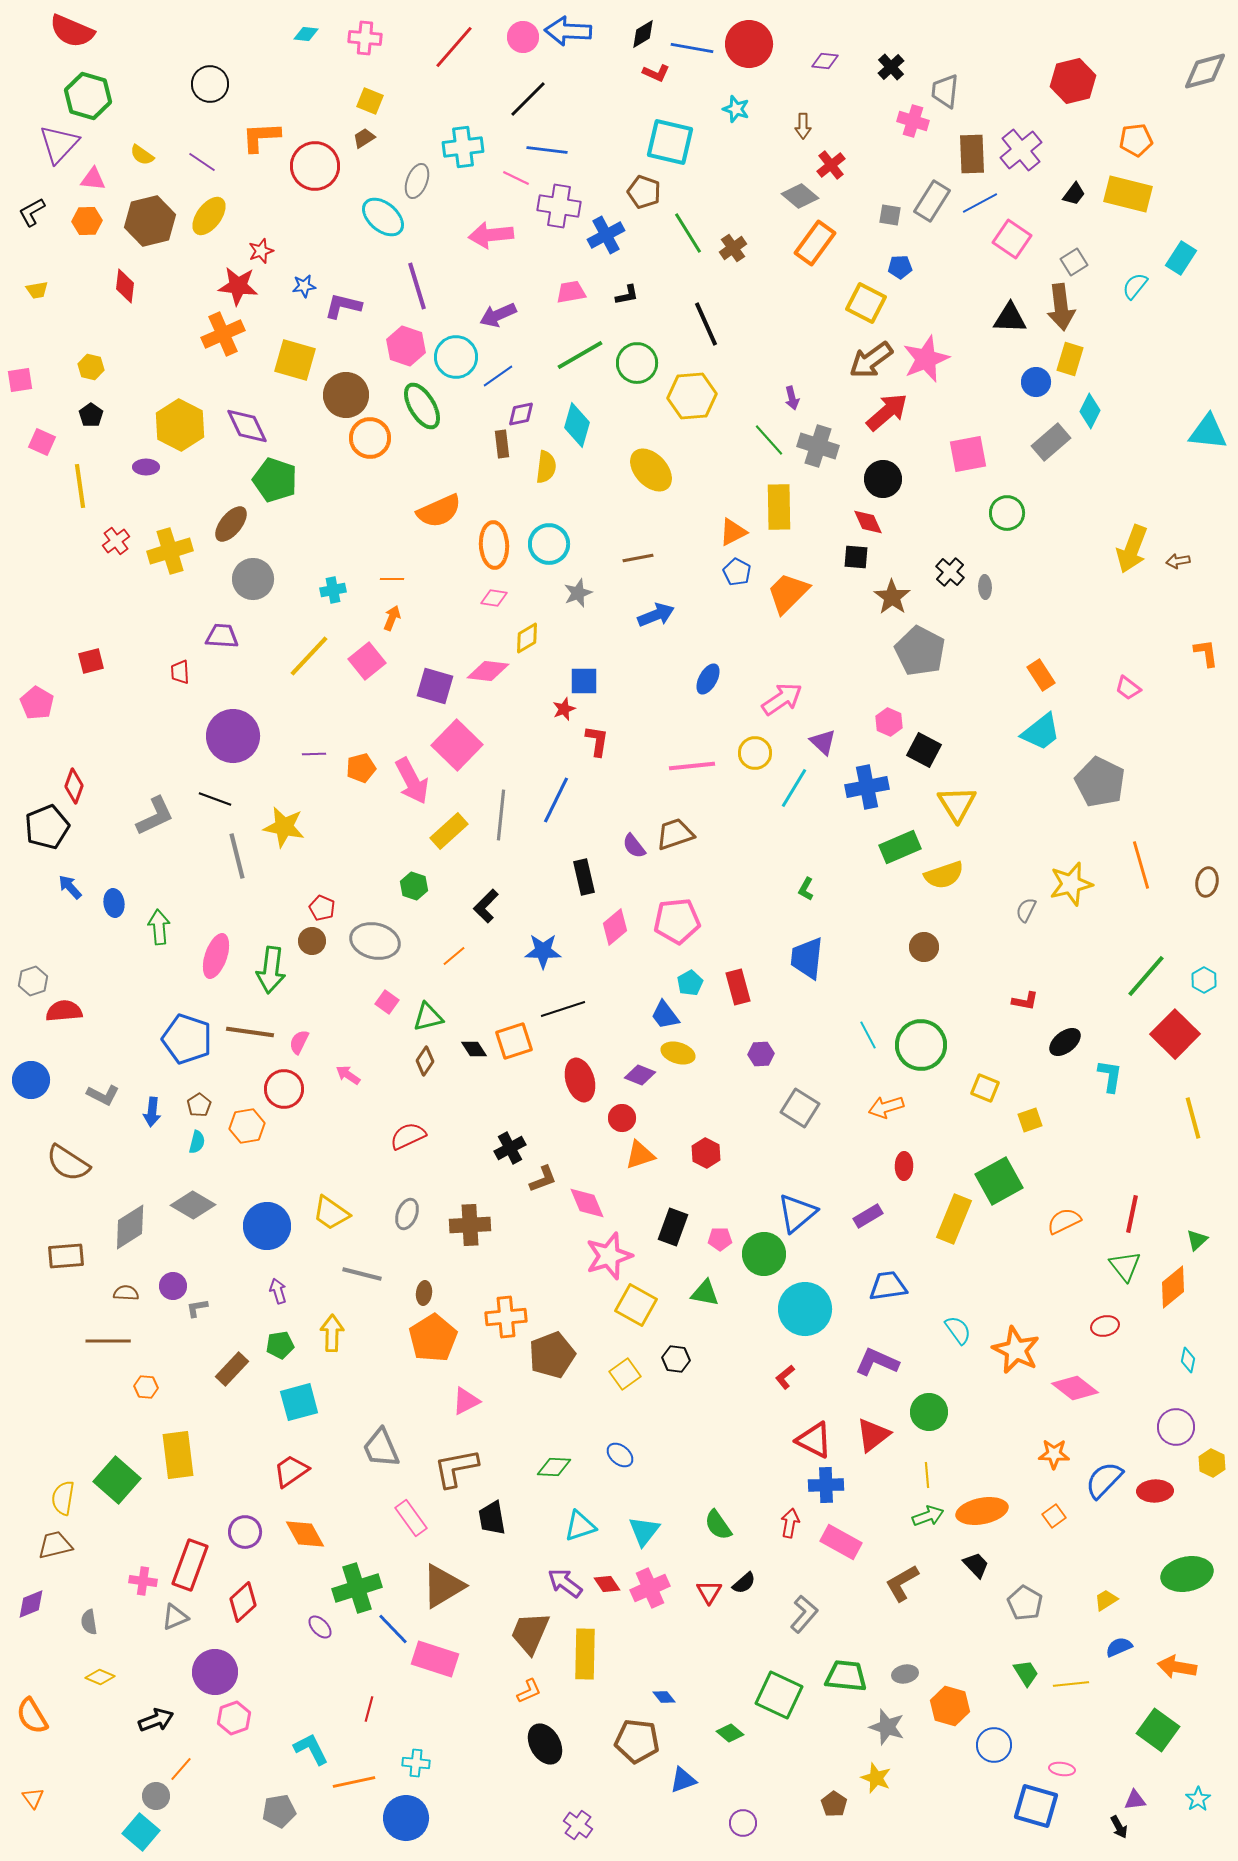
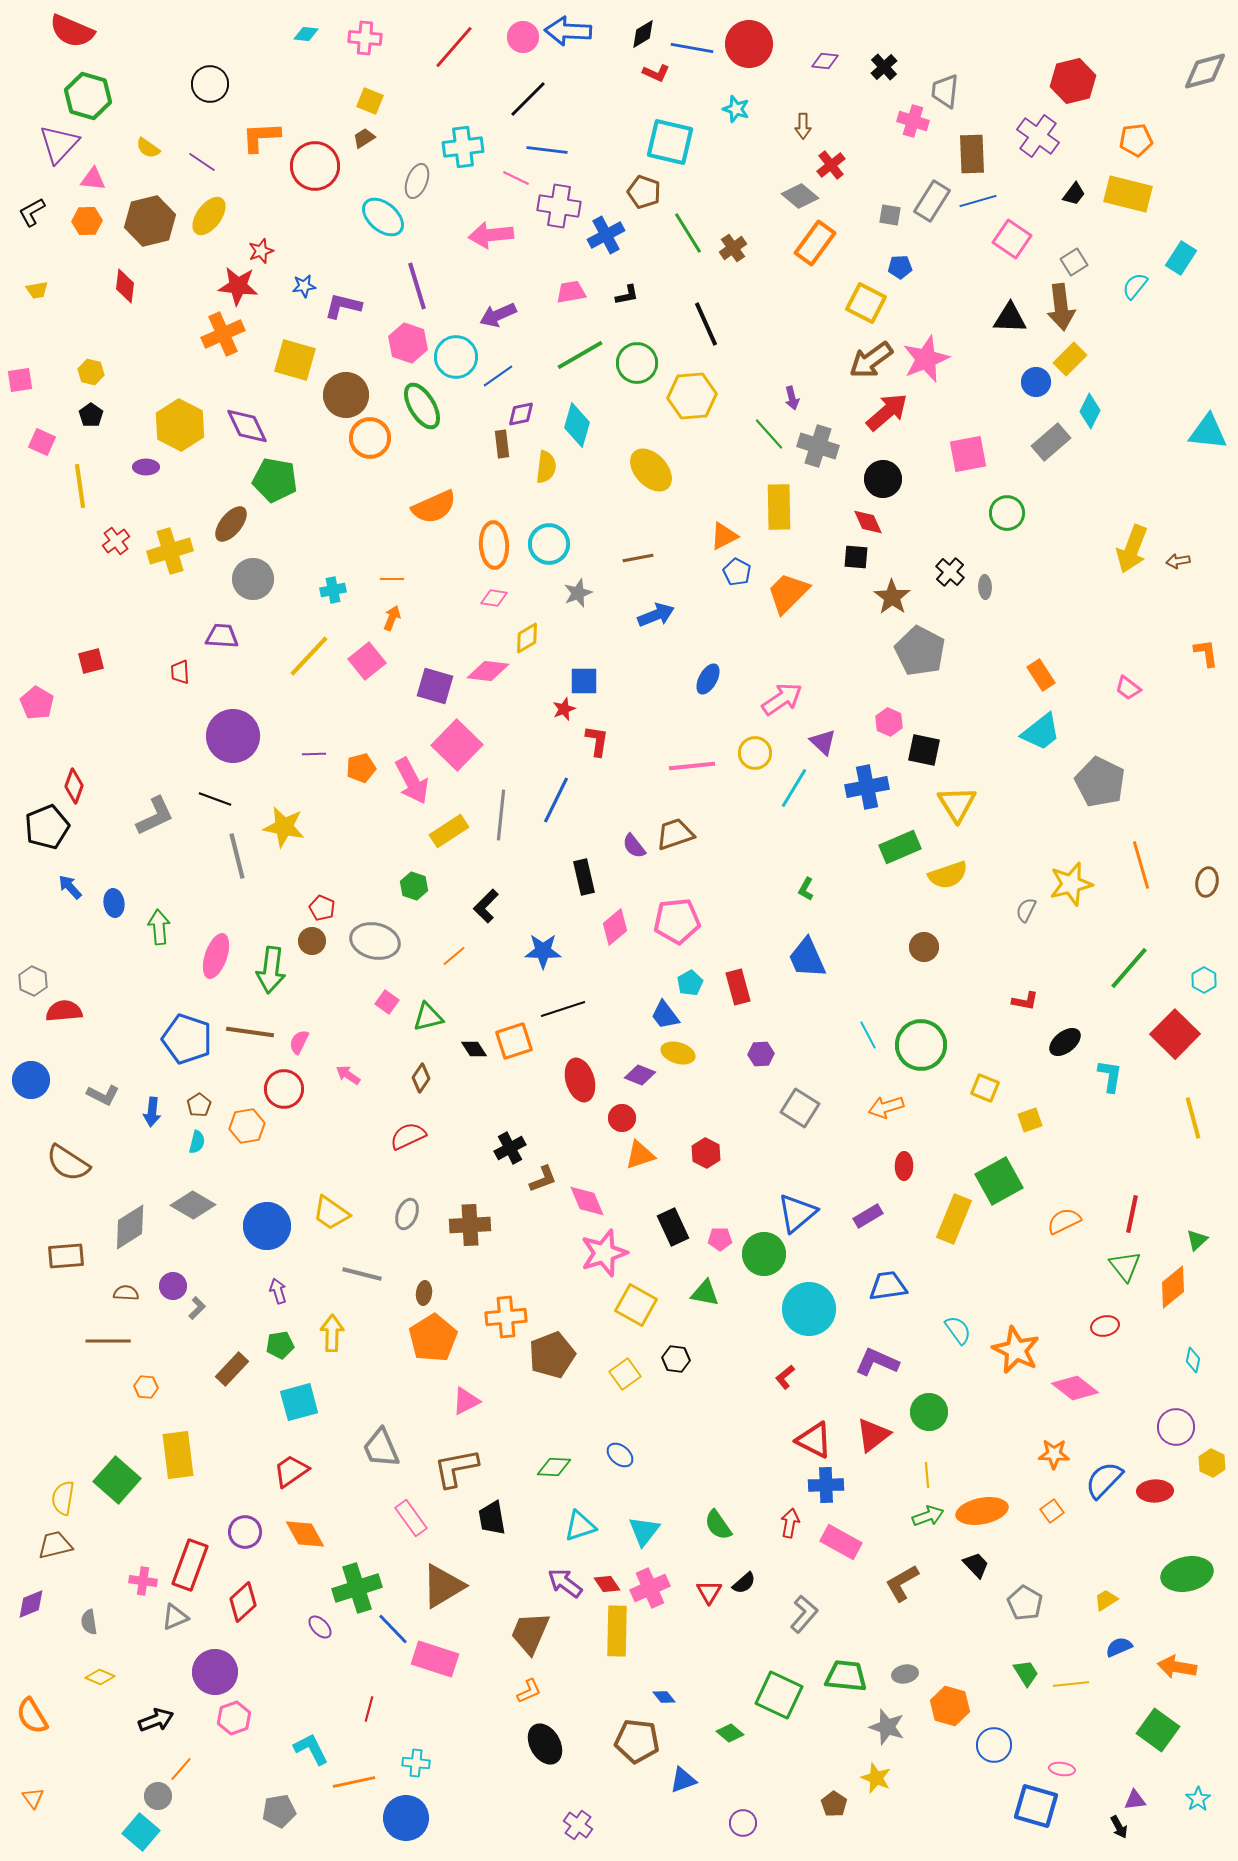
black cross at (891, 67): moved 7 px left
purple cross at (1021, 150): moved 17 px right, 14 px up; rotated 15 degrees counterclockwise
yellow semicircle at (142, 155): moved 6 px right, 7 px up
blue line at (980, 203): moved 2 px left, 2 px up; rotated 12 degrees clockwise
pink hexagon at (406, 346): moved 2 px right, 3 px up
yellow rectangle at (1070, 359): rotated 28 degrees clockwise
yellow hexagon at (91, 367): moved 5 px down
green line at (769, 440): moved 6 px up
green pentagon at (275, 480): rotated 9 degrees counterclockwise
orange semicircle at (439, 511): moved 5 px left, 4 px up
orange triangle at (733, 532): moved 9 px left, 4 px down
black square at (924, 750): rotated 16 degrees counterclockwise
yellow rectangle at (449, 831): rotated 9 degrees clockwise
yellow semicircle at (944, 875): moved 4 px right
blue trapezoid at (807, 958): rotated 30 degrees counterclockwise
green line at (1146, 976): moved 17 px left, 8 px up
gray hexagon at (33, 981): rotated 16 degrees counterclockwise
brown diamond at (425, 1061): moved 4 px left, 17 px down
pink diamond at (587, 1203): moved 2 px up
black rectangle at (673, 1227): rotated 45 degrees counterclockwise
pink star at (609, 1256): moved 5 px left, 3 px up
gray L-shape at (197, 1308): rotated 145 degrees clockwise
cyan circle at (805, 1309): moved 4 px right
cyan diamond at (1188, 1360): moved 5 px right
orange square at (1054, 1516): moved 2 px left, 5 px up
yellow rectangle at (585, 1654): moved 32 px right, 23 px up
gray circle at (156, 1796): moved 2 px right
